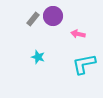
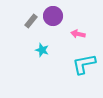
gray rectangle: moved 2 px left, 2 px down
cyan star: moved 4 px right, 7 px up
